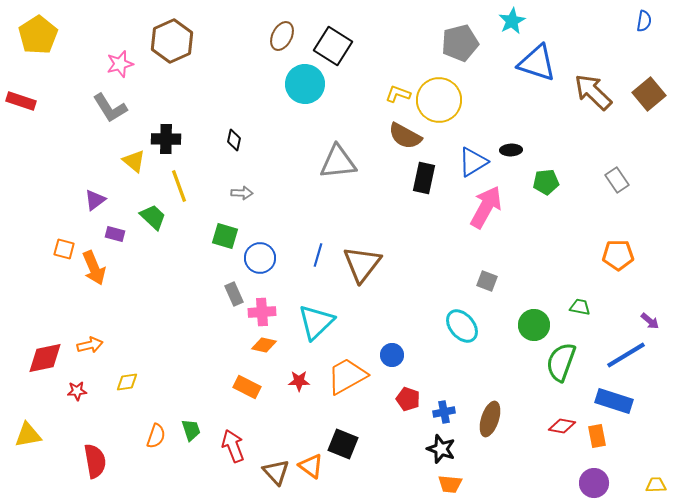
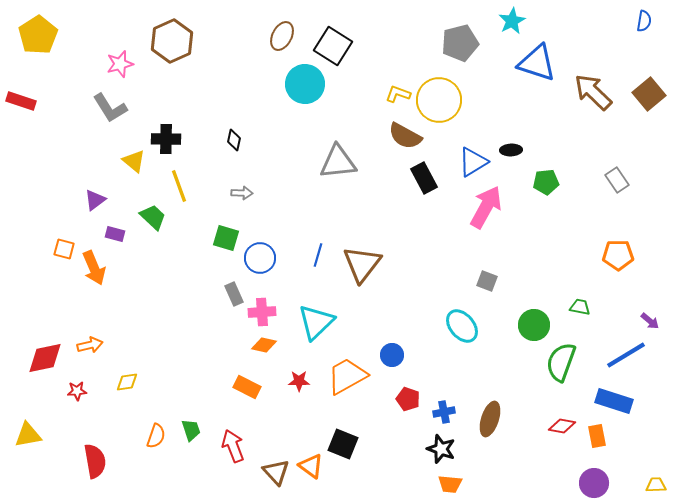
black rectangle at (424, 178): rotated 40 degrees counterclockwise
green square at (225, 236): moved 1 px right, 2 px down
